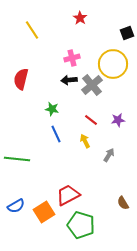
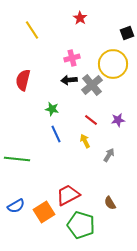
red semicircle: moved 2 px right, 1 px down
brown semicircle: moved 13 px left
